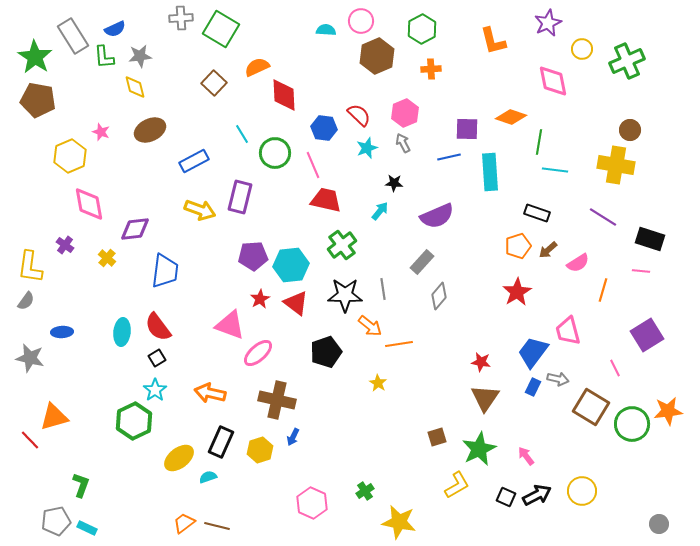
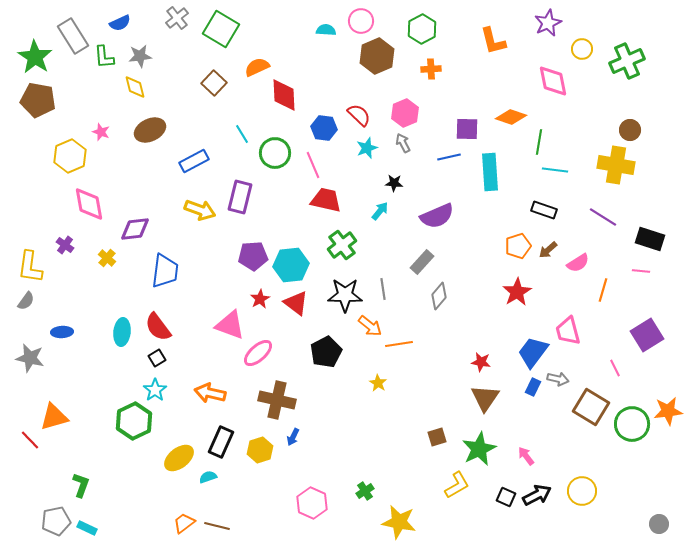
gray cross at (181, 18): moved 4 px left; rotated 35 degrees counterclockwise
blue semicircle at (115, 29): moved 5 px right, 6 px up
black rectangle at (537, 213): moved 7 px right, 3 px up
black pentagon at (326, 352): rotated 8 degrees counterclockwise
